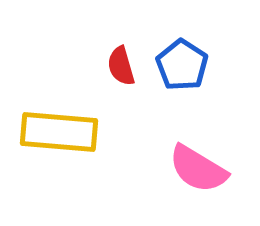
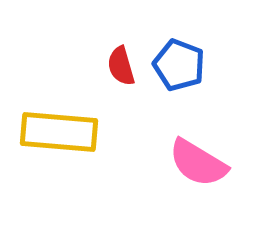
blue pentagon: moved 3 px left; rotated 12 degrees counterclockwise
pink semicircle: moved 6 px up
